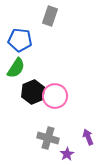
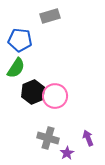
gray rectangle: rotated 54 degrees clockwise
purple arrow: moved 1 px down
purple star: moved 1 px up
